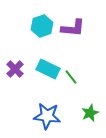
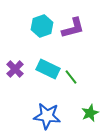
purple L-shape: rotated 20 degrees counterclockwise
